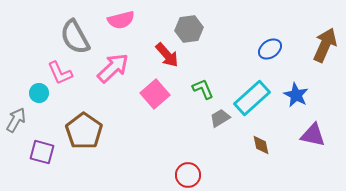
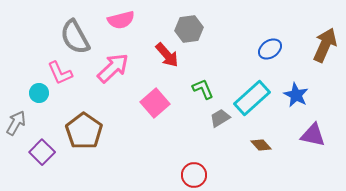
pink square: moved 9 px down
gray arrow: moved 3 px down
brown diamond: rotated 30 degrees counterclockwise
purple square: rotated 30 degrees clockwise
red circle: moved 6 px right
